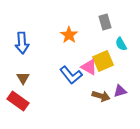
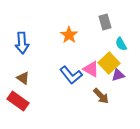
yellow square: moved 6 px right, 2 px down; rotated 20 degrees counterclockwise
pink triangle: moved 2 px right, 2 px down
brown triangle: rotated 24 degrees counterclockwise
purple triangle: moved 2 px left, 16 px up
brown arrow: rotated 30 degrees clockwise
